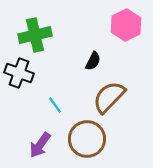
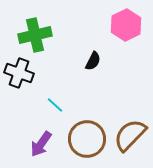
brown semicircle: moved 21 px right, 38 px down
cyan line: rotated 12 degrees counterclockwise
purple arrow: moved 1 px right, 1 px up
